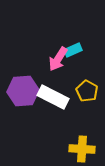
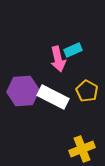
pink arrow: rotated 45 degrees counterclockwise
yellow cross: rotated 25 degrees counterclockwise
